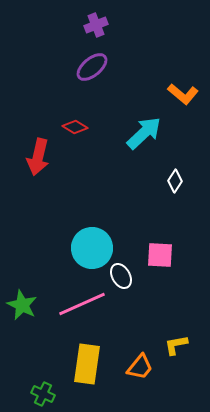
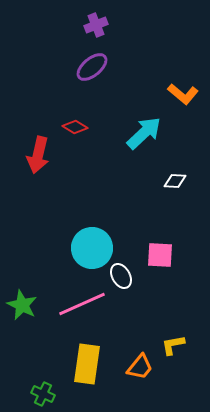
red arrow: moved 2 px up
white diamond: rotated 60 degrees clockwise
yellow L-shape: moved 3 px left
